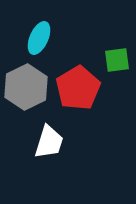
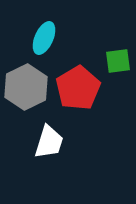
cyan ellipse: moved 5 px right
green square: moved 1 px right, 1 px down
